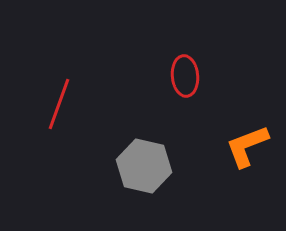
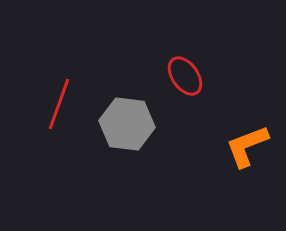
red ellipse: rotated 30 degrees counterclockwise
gray hexagon: moved 17 px left, 42 px up; rotated 6 degrees counterclockwise
